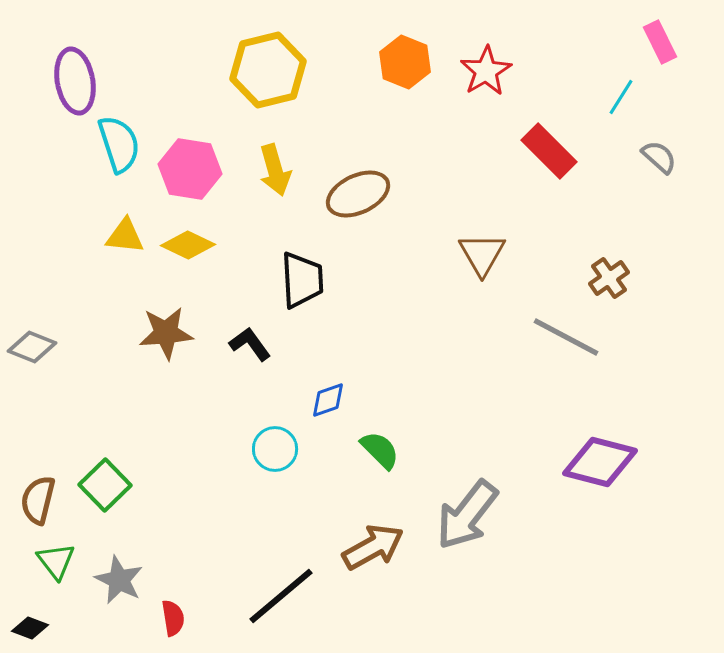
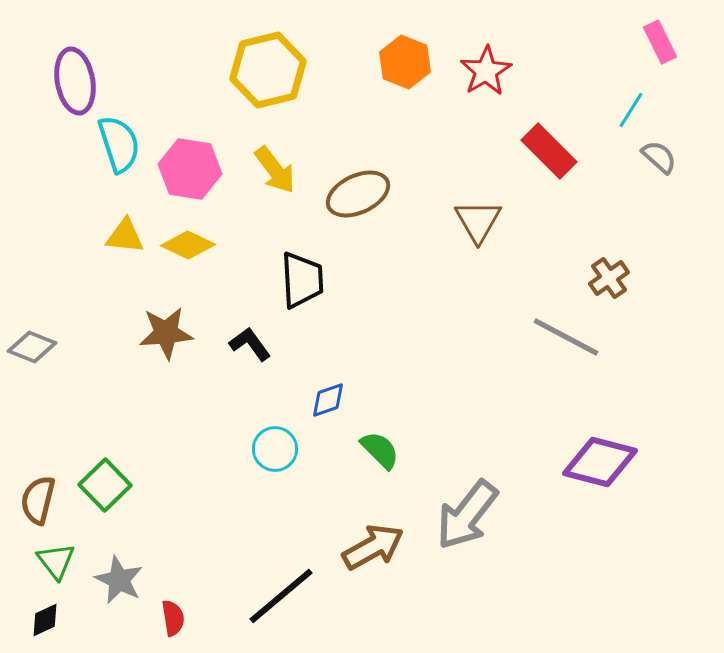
cyan line: moved 10 px right, 13 px down
yellow arrow: rotated 21 degrees counterclockwise
brown triangle: moved 4 px left, 33 px up
black diamond: moved 15 px right, 8 px up; rotated 45 degrees counterclockwise
